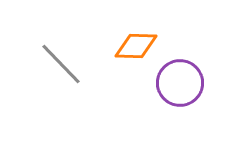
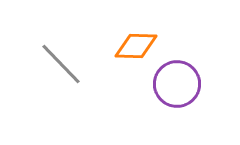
purple circle: moved 3 px left, 1 px down
